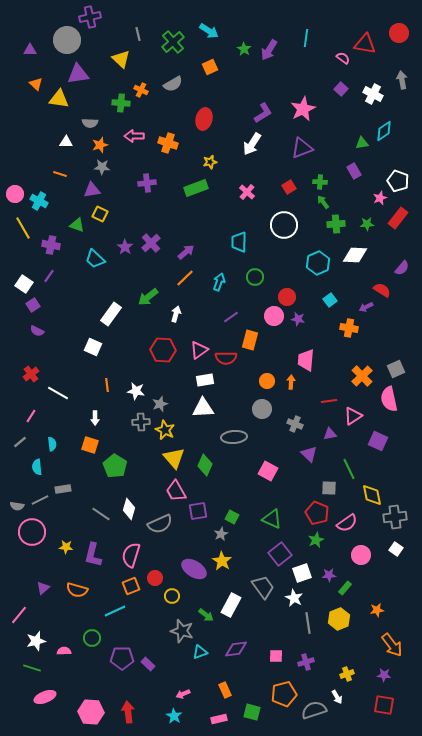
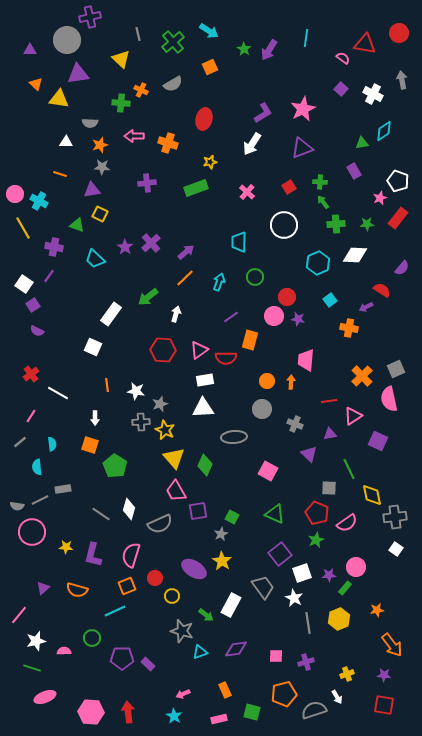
purple cross at (51, 245): moved 3 px right, 2 px down
green triangle at (272, 519): moved 3 px right, 5 px up
pink circle at (361, 555): moved 5 px left, 12 px down
orange square at (131, 586): moved 4 px left
